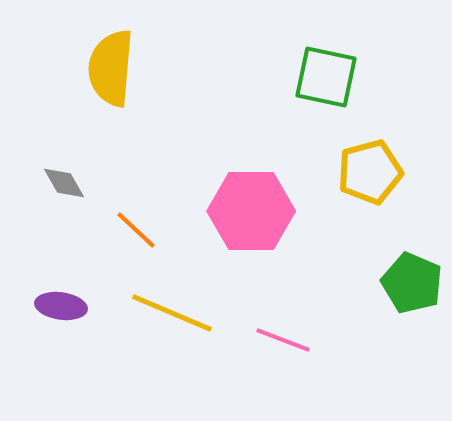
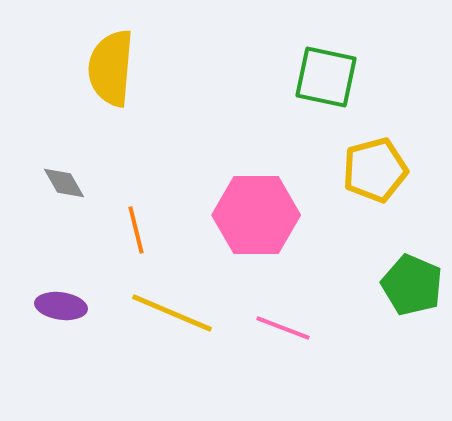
yellow pentagon: moved 5 px right, 2 px up
pink hexagon: moved 5 px right, 4 px down
orange line: rotated 33 degrees clockwise
green pentagon: moved 2 px down
pink line: moved 12 px up
